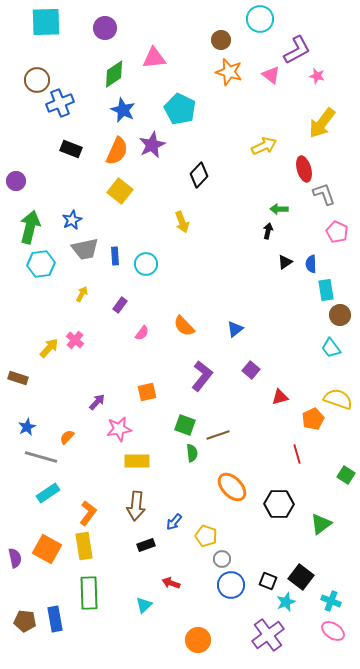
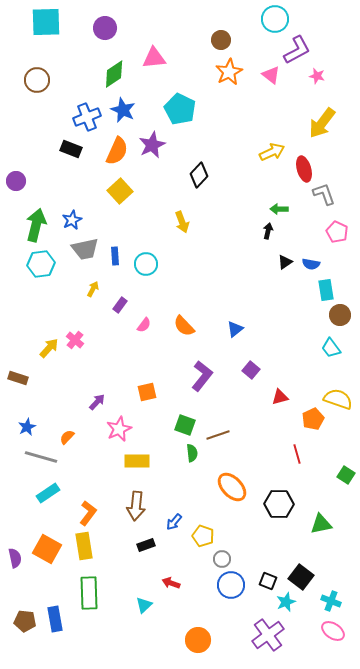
cyan circle at (260, 19): moved 15 px right
orange star at (229, 72): rotated 28 degrees clockwise
blue cross at (60, 103): moved 27 px right, 14 px down
yellow arrow at (264, 146): moved 8 px right, 6 px down
yellow square at (120, 191): rotated 10 degrees clockwise
green arrow at (30, 227): moved 6 px right, 2 px up
blue semicircle at (311, 264): rotated 78 degrees counterclockwise
yellow arrow at (82, 294): moved 11 px right, 5 px up
pink semicircle at (142, 333): moved 2 px right, 8 px up
pink star at (119, 429): rotated 15 degrees counterclockwise
green triangle at (321, 524): rotated 25 degrees clockwise
yellow pentagon at (206, 536): moved 3 px left
